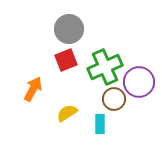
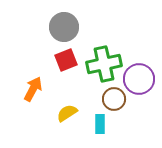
gray circle: moved 5 px left, 2 px up
green cross: moved 1 px left, 3 px up; rotated 12 degrees clockwise
purple circle: moved 3 px up
